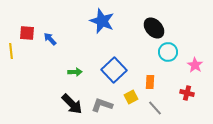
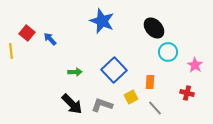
red square: rotated 35 degrees clockwise
